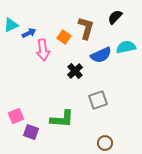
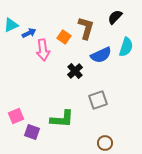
cyan semicircle: rotated 120 degrees clockwise
purple square: moved 1 px right
